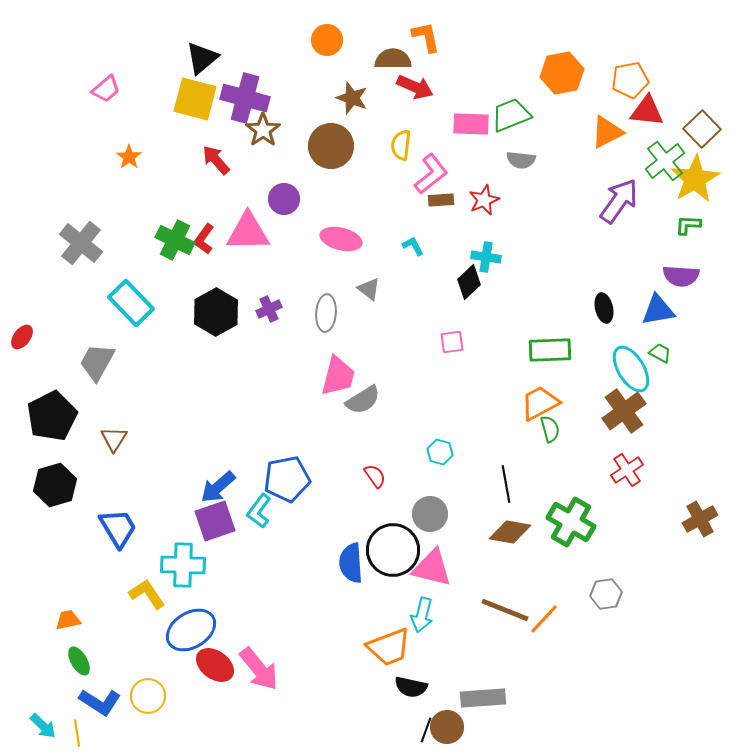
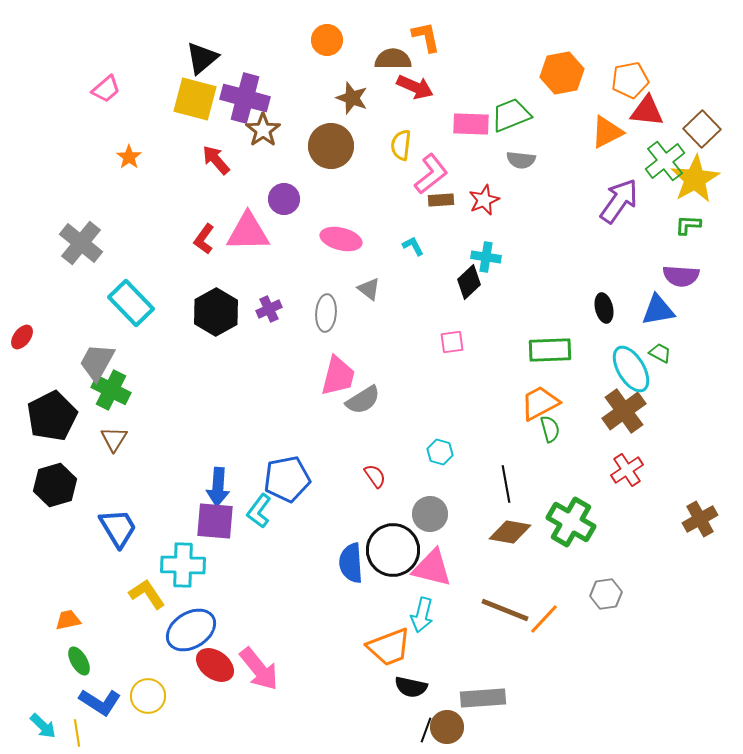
green cross at (175, 240): moved 64 px left, 150 px down
blue arrow at (218, 487): rotated 45 degrees counterclockwise
purple square at (215, 521): rotated 24 degrees clockwise
